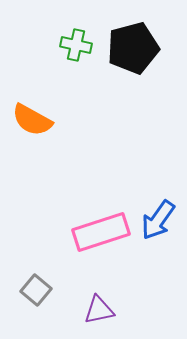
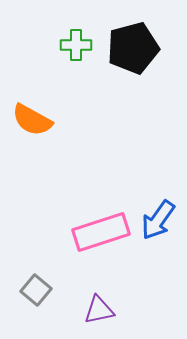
green cross: rotated 12 degrees counterclockwise
